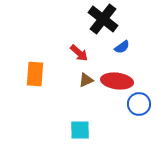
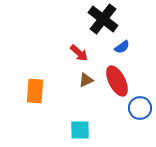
orange rectangle: moved 17 px down
red ellipse: rotated 56 degrees clockwise
blue circle: moved 1 px right, 4 px down
